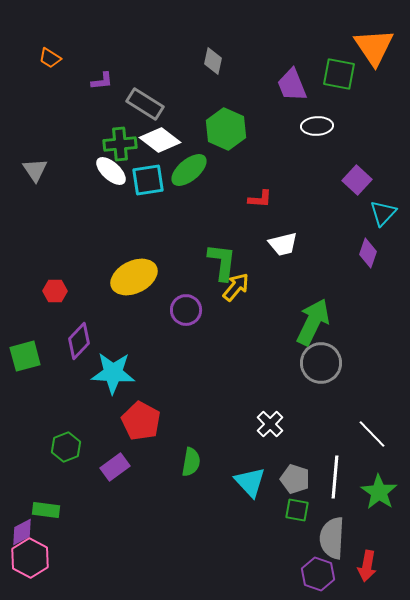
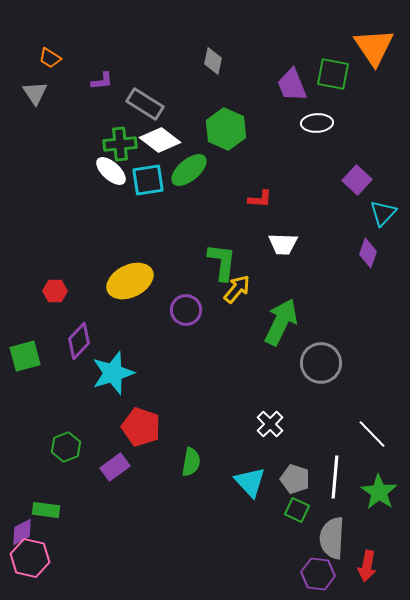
green square at (339, 74): moved 6 px left
white ellipse at (317, 126): moved 3 px up
gray triangle at (35, 170): moved 77 px up
white trapezoid at (283, 244): rotated 16 degrees clockwise
yellow ellipse at (134, 277): moved 4 px left, 4 px down
yellow arrow at (236, 287): moved 1 px right, 2 px down
green arrow at (313, 322): moved 32 px left
cyan star at (113, 373): rotated 21 degrees counterclockwise
red pentagon at (141, 421): moved 6 px down; rotated 9 degrees counterclockwise
green square at (297, 510): rotated 15 degrees clockwise
pink hexagon at (30, 558): rotated 15 degrees counterclockwise
purple hexagon at (318, 574): rotated 12 degrees counterclockwise
